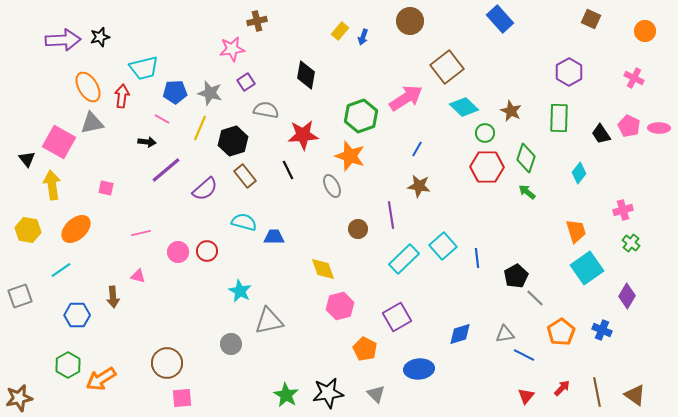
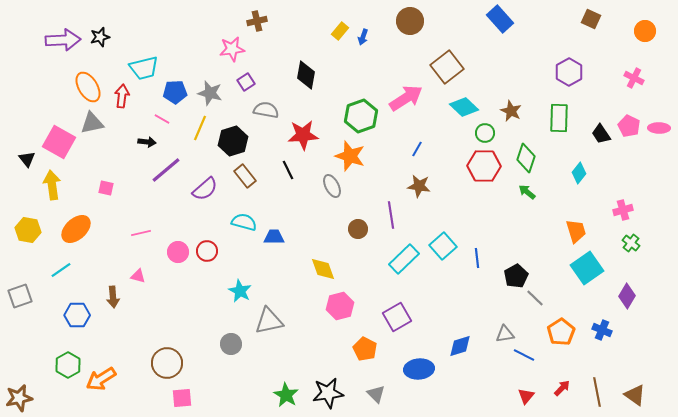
red hexagon at (487, 167): moved 3 px left, 1 px up
blue diamond at (460, 334): moved 12 px down
